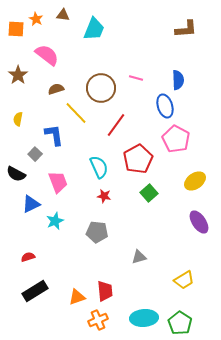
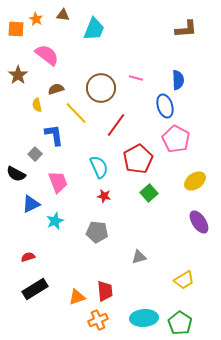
yellow semicircle: moved 19 px right, 14 px up; rotated 24 degrees counterclockwise
black rectangle: moved 2 px up
